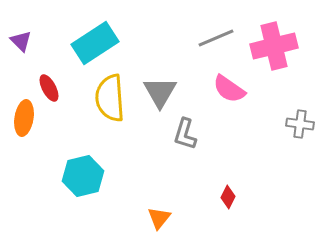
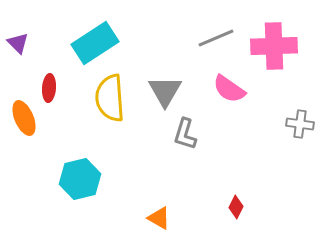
purple triangle: moved 3 px left, 2 px down
pink cross: rotated 12 degrees clockwise
red ellipse: rotated 32 degrees clockwise
gray triangle: moved 5 px right, 1 px up
orange ellipse: rotated 32 degrees counterclockwise
cyan hexagon: moved 3 px left, 3 px down
red diamond: moved 8 px right, 10 px down
orange triangle: rotated 40 degrees counterclockwise
